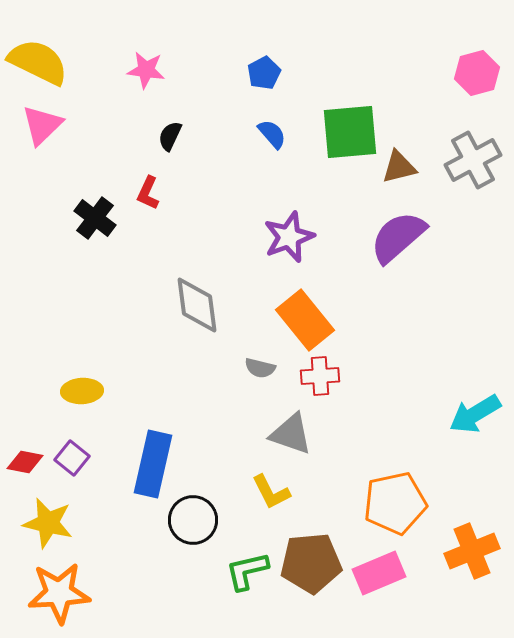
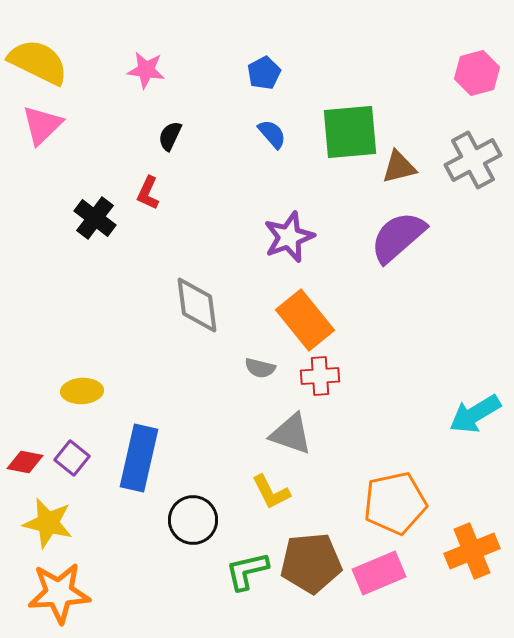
blue rectangle: moved 14 px left, 6 px up
